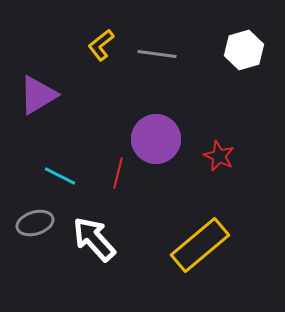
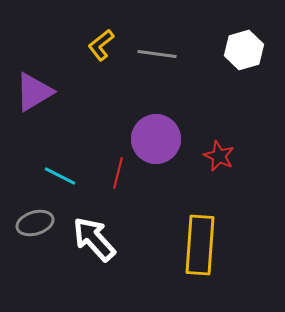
purple triangle: moved 4 px left, 3 px up
yellow rectangle: rotated 46 degrees counterclockwise
